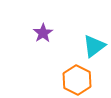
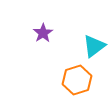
orange hexagon: rotated 16 degrees clockwise
